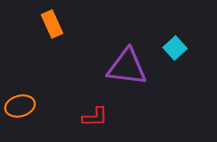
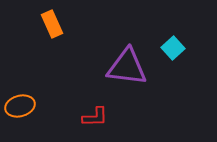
cyan square: moved 2 px left
